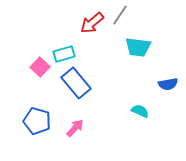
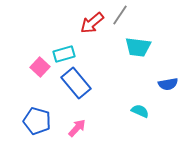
pink arrow: moved 2 px right
